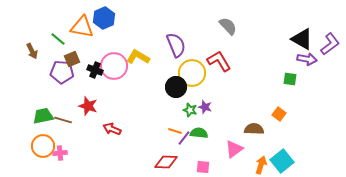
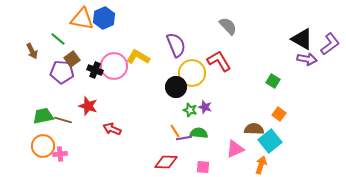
orange triangle: moved 8 px up
brown square: rotated 14 degrees counterclockwise
green square: moved 17 px left, 2 px down; rotated 24 degrees clockwise
orange line: rotated 40 degrees clockwise
purple line: rotated 42 degrees clockwise
pink triangle: moved 1 px right; rotated 12 degrees clockwise
pink cross: moved 1 px down
cyan square: moved 12 px left, 20 px up
